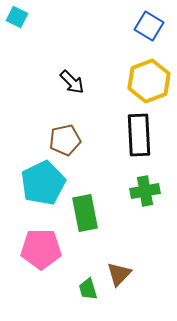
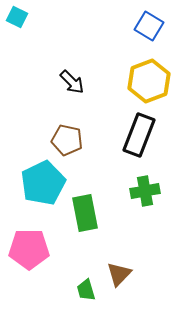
black rectangle: rotated 24 degrees clockwise
brown pentagon: moved 2 px right; rotated 24 degrees clockwise
pink pentagon: moved 12 px left
green trapezoid: moved 2 px left, 1 px down
